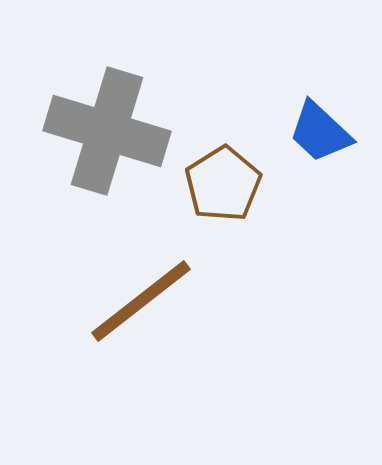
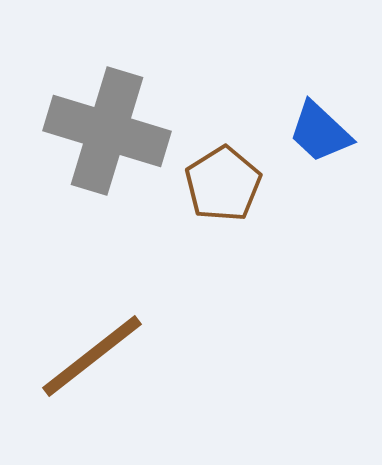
brown line: moved 49 px left, 55 px down
